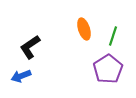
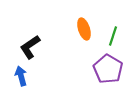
purple pentagon: rotated 8 degrees counterclockwise
blue arrow: rotated 96 degrees clockwise
